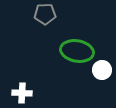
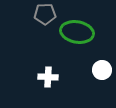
green ellipse: moved 19 px up
white cross: moved 26 px right, 16 px up
